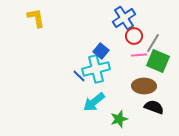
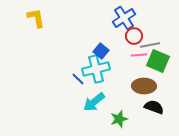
gray line: moved 3 px left, 2 px down; rotated 48 degrees clockwise
blue line: moved 1 px left, 3 px down
